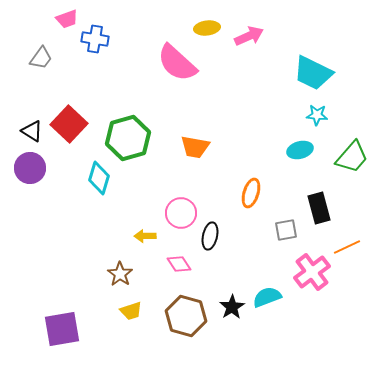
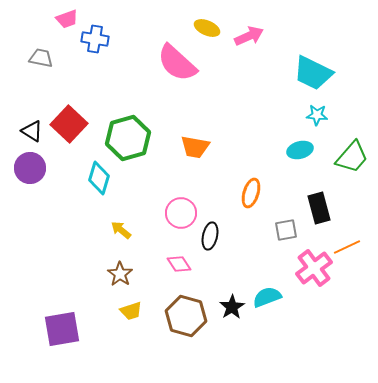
yellow ellipse: rotated 30 degrees clockwise
gray trapezoid: rotated 115 degrees counterclockwise
yellow arrow: moved 24 px left, 6 px up; rotated 40 degrees clockwise
pink cross: moved 2 px right, 4 px up
